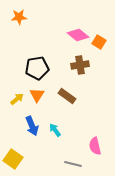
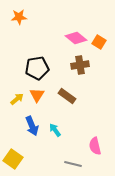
pink diamond: moved 2 px left, 3 px down
